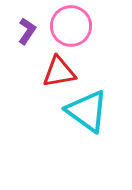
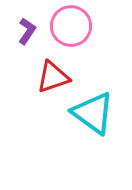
red triangle: moved 6 px left, 5 px down; rotated 9 degrees counterclockwise
cyan triangle: moved 6 px right, 2 px down
